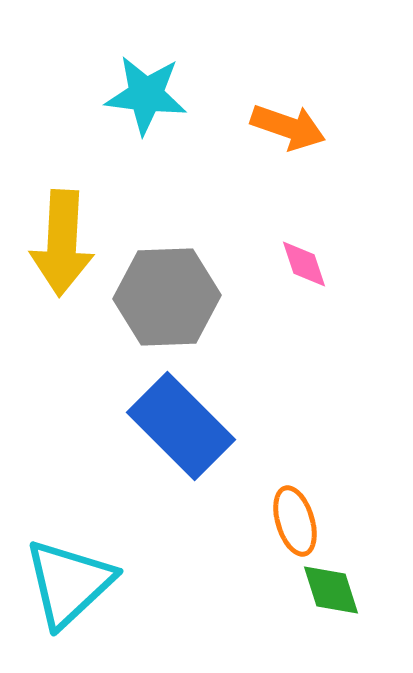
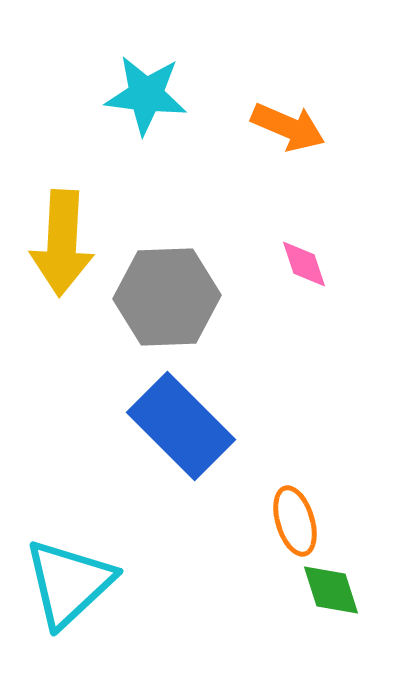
orange arrow: rotated 4 degrees clockwise
